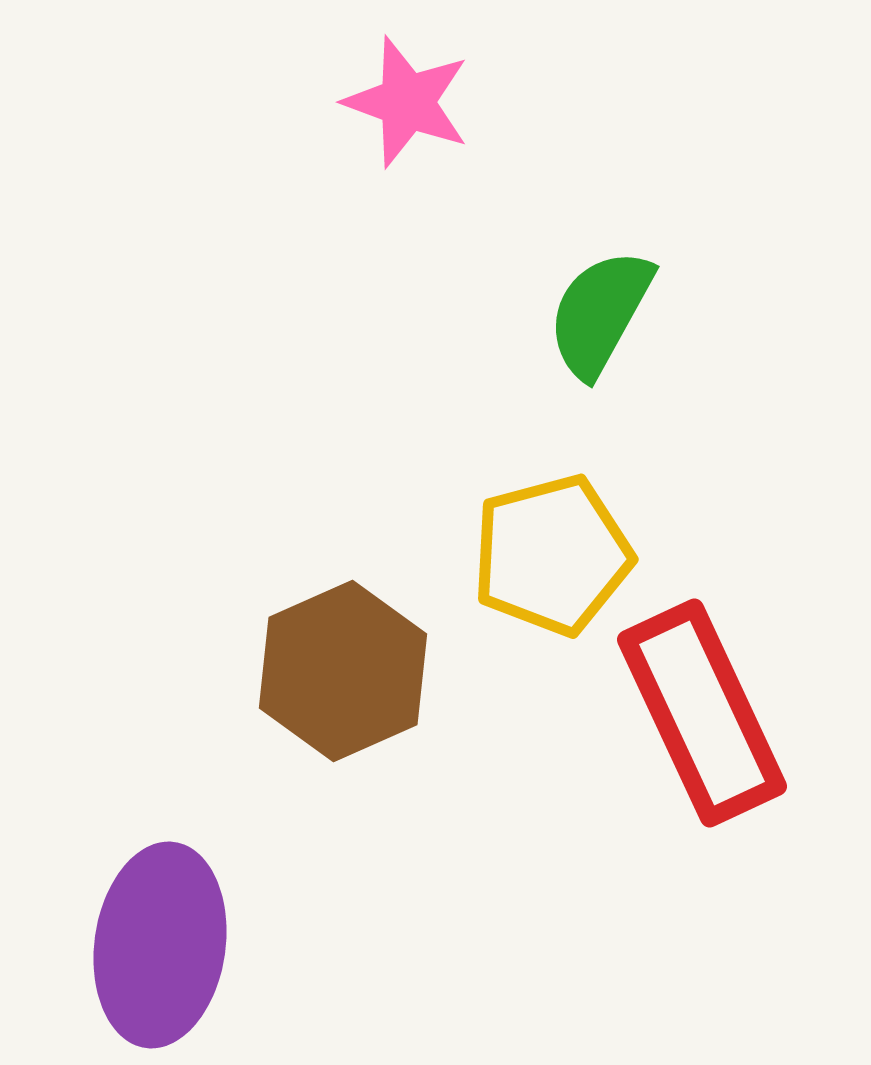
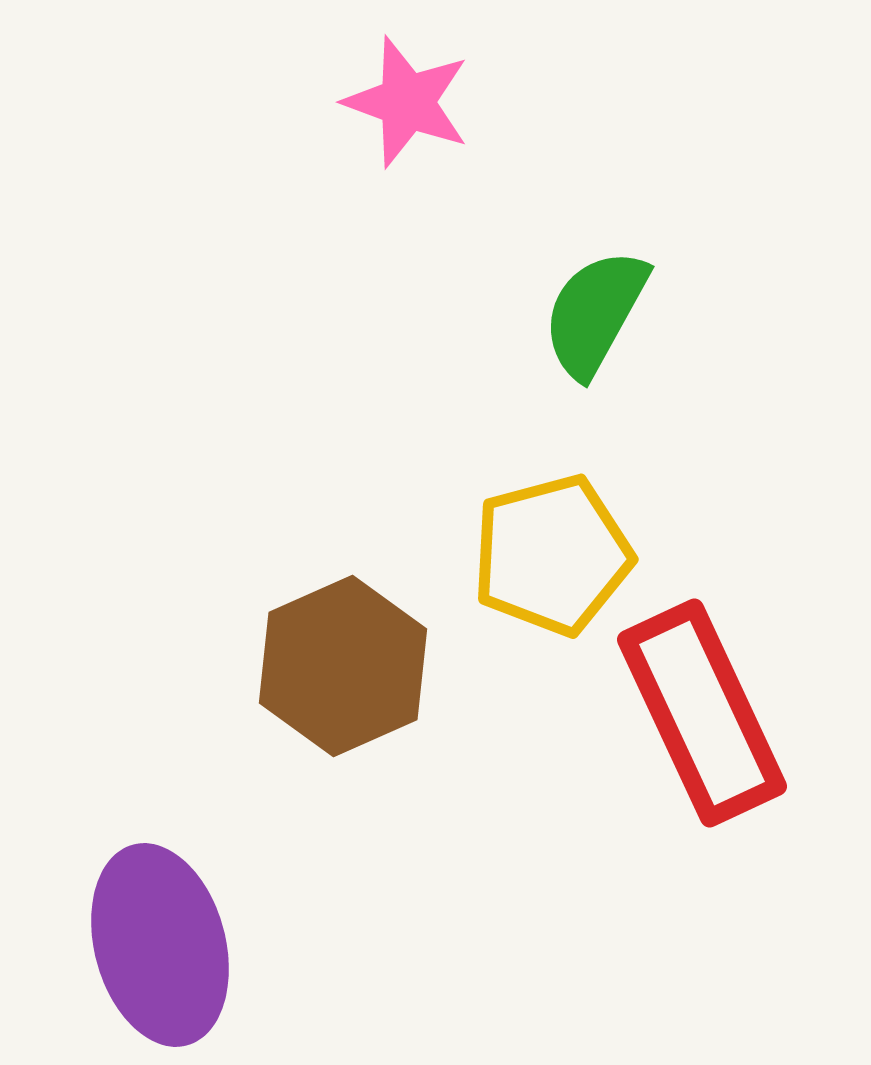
green semicircle: moved 5 px left
brown hexagon: moved 5 px up
purple ellipse: rotated 23 degrees counterclockwise
